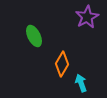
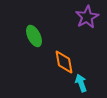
orange diamond: moved 2 px right, 2 px up; rotated 40 degrees counterclockwise
